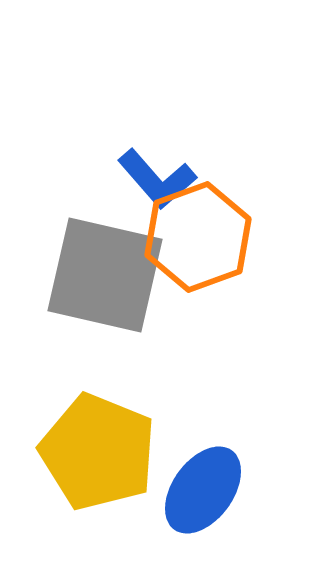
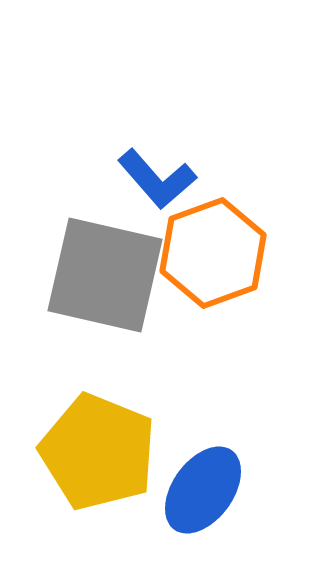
orange hexagon: moved 15 px right, 16 px down
